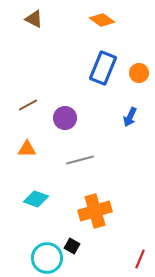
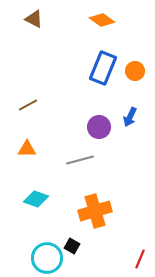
orange circle: moved 4 px left, 2 px up
purple circle: moved 34 px right, 9 px down
